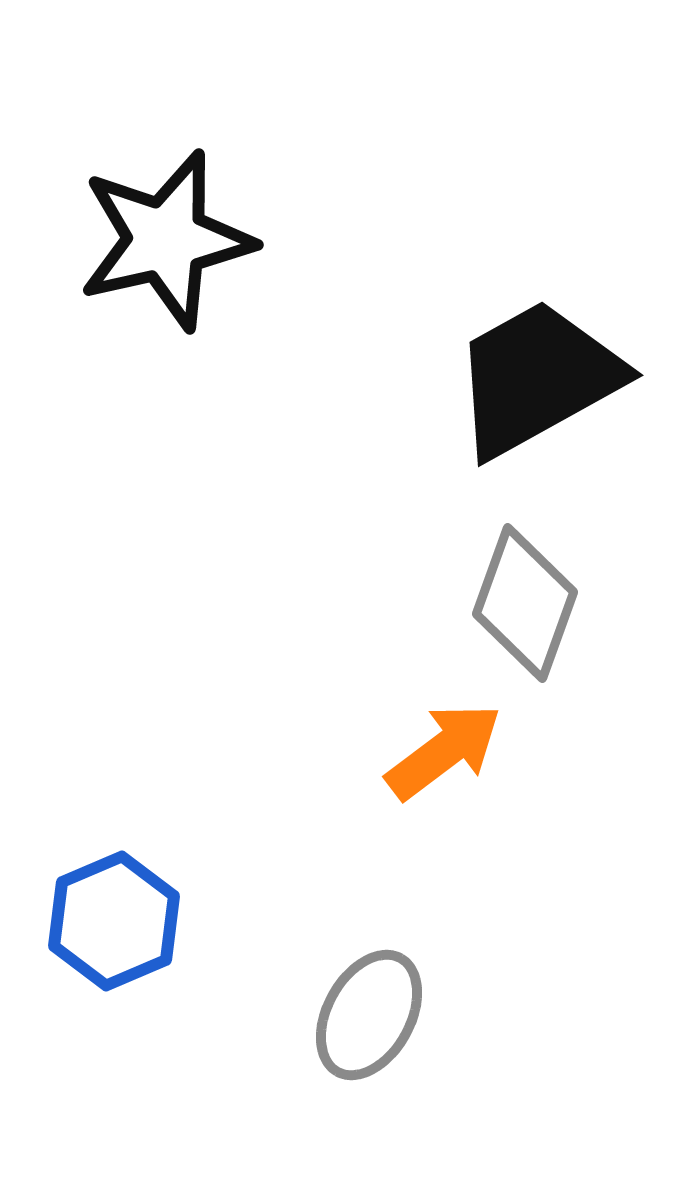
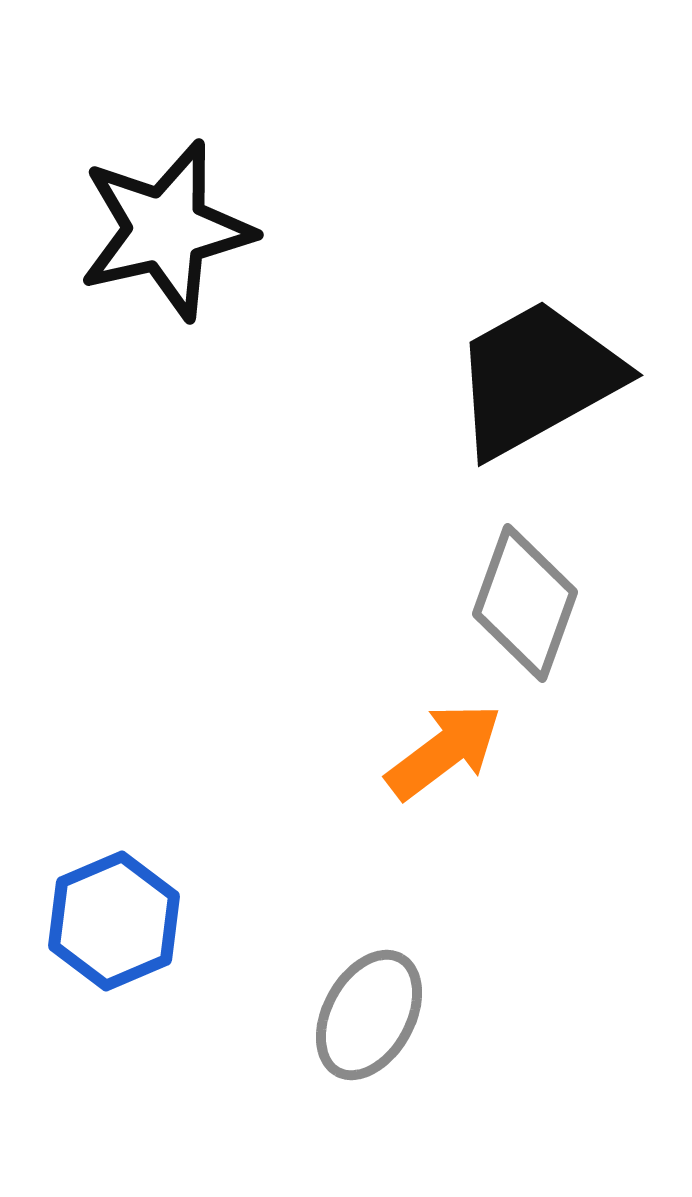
black star: moved 10 px up
